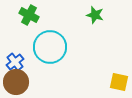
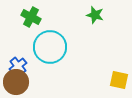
green cross: moved 2 px right, 2 px down
blue cross: moved 3 px right, 4 px down
yellow square: moved 2 px up
